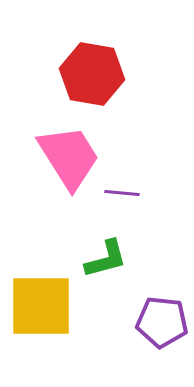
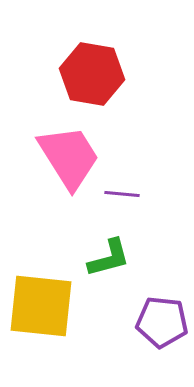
purple line: moved 1 px down
green L-shape: moved 3 px right, 1 px up
yellow square: rotated 6 degrees clockwise
